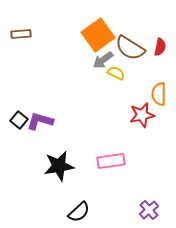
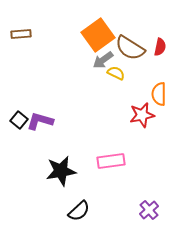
black star: moved 2 px right, 5 px down
black semicircle: moved 1 px up
